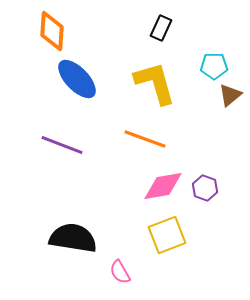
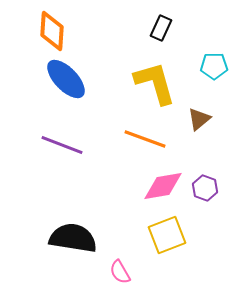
blue ellipse: moved 11 px left
brown triangle: moved 31 px left, 24 px down
